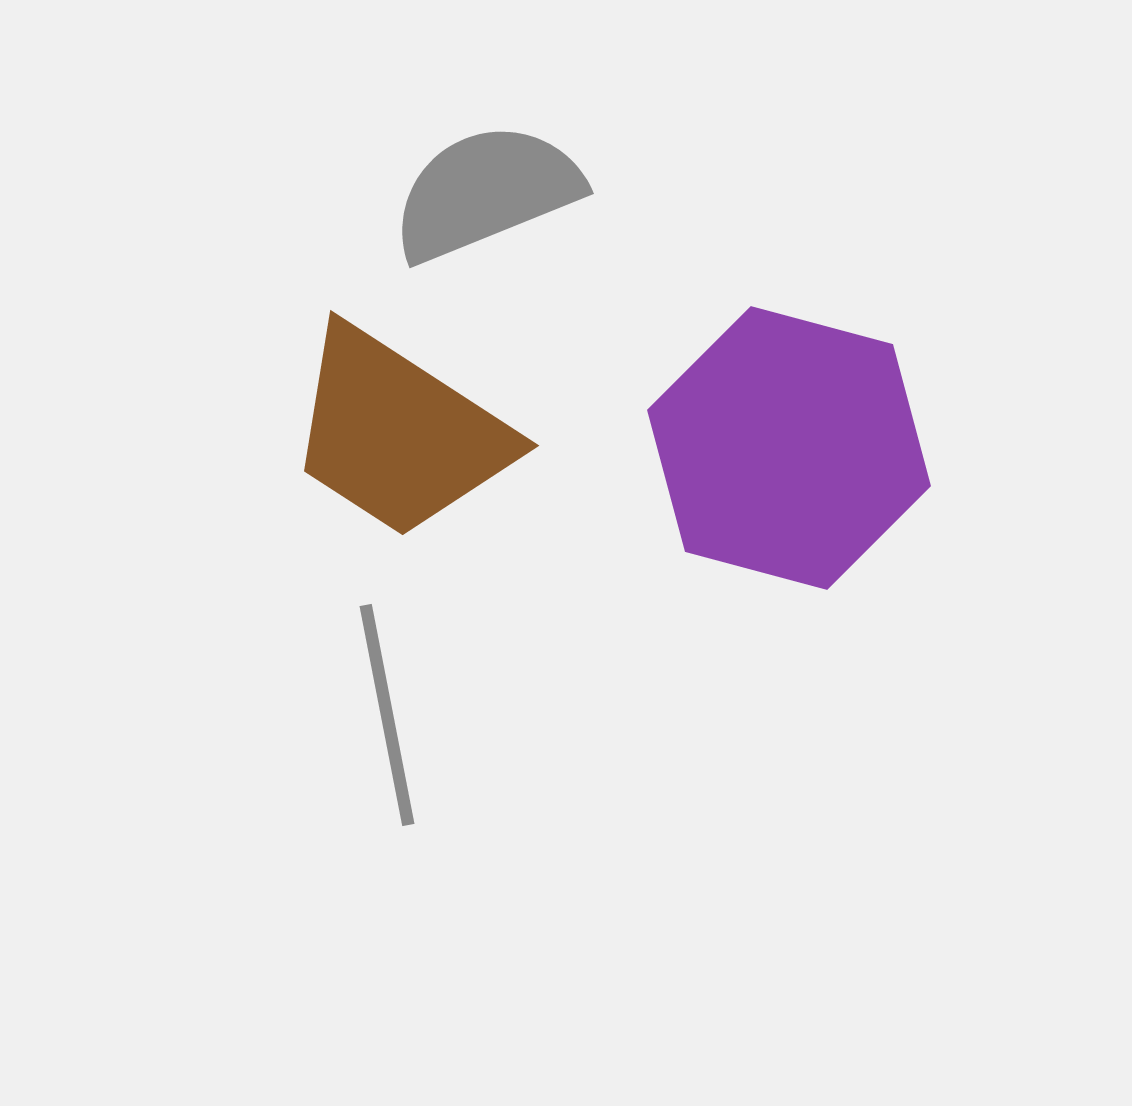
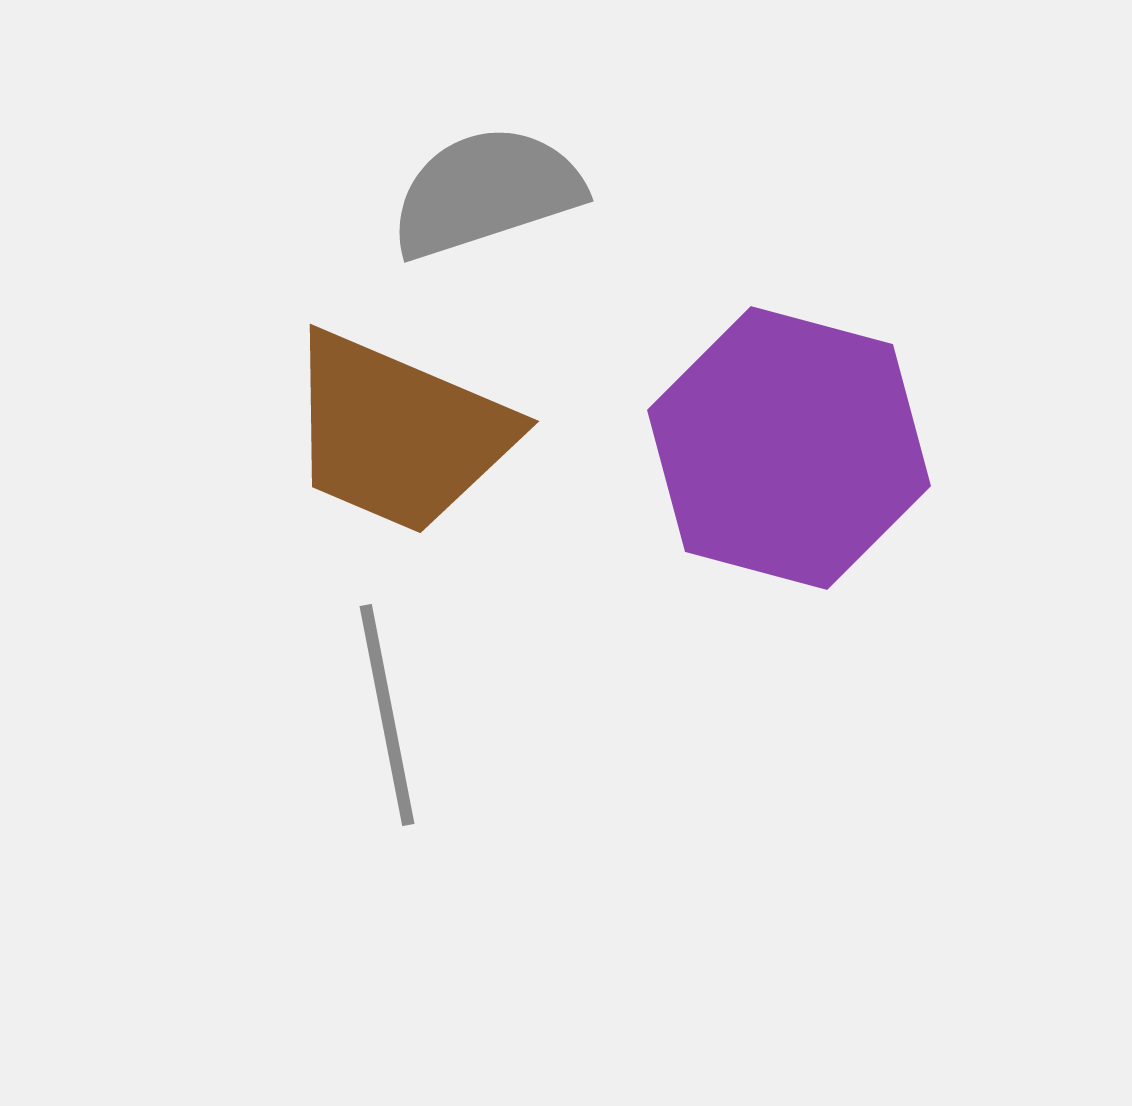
gray semicircle: rotated 4 degrees clockwise
brown trapezoid: rotated 10 degrees counterclockwise
